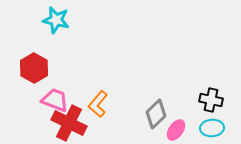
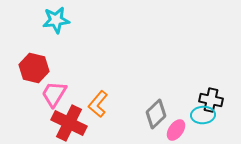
cyan star: rotated 20 degrees counterclockwise
red hexagon: rotated 16 degrees counterclockwise
pink trapezoid: moved 1 px left, 6 px up; rotated 80 degrees counterclockwise
cyan ellipse: moved 9 px left, 13 px up
